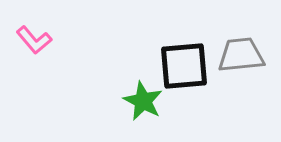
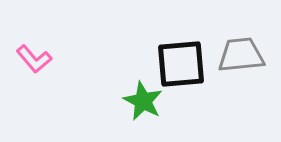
pink L-shape: moved 19 px down
black square: moved 3 px left, 2 px up
